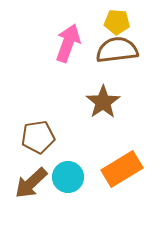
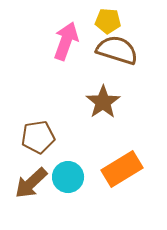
yellow pentagon: moved 9 px left, 1 px up
pink arrow: moved 2 px left, 2 px up
brown semicircle: rotated 24 degrees clockwise
